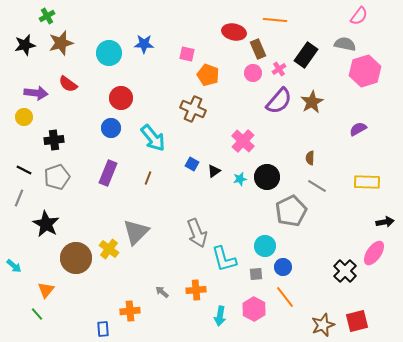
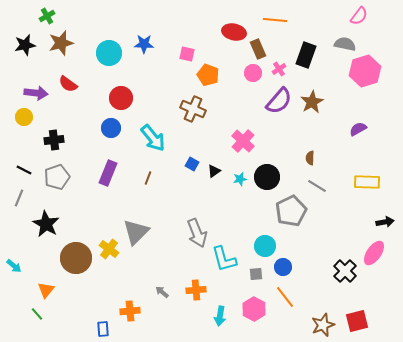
black rectangle at (306, 55): rotated 15 degrees counterclockwise
